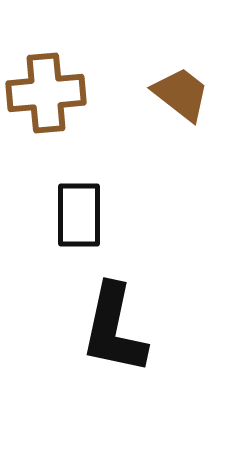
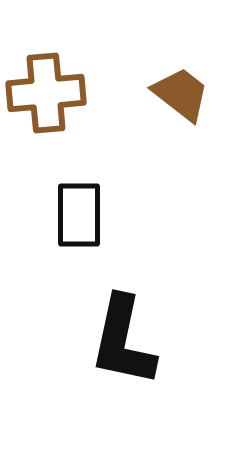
black L-shape: moved 9 px right, 12 px down
